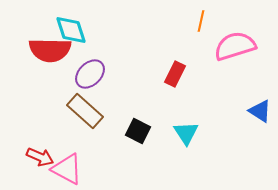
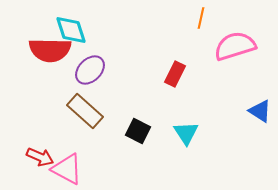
orange line: moved 3 px up
purple ellipse: moved 4 px up
